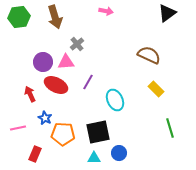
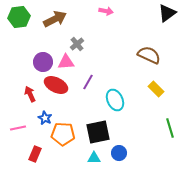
brown arrow: moved 2 px down; rotated 100 degrees counterclockwise
